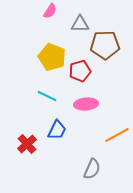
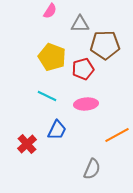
red pentagon: moved 3 px right, 2 px up
